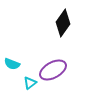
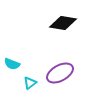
black diamond: rotated 64 degrees clockwise
purple ellipse: moved 7 px right, 3 px down
